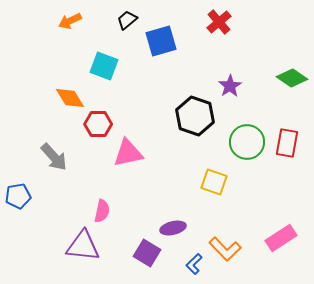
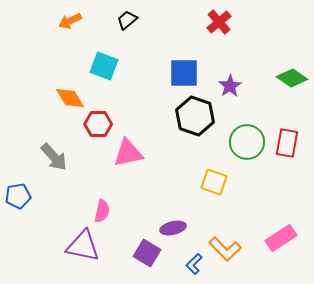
blue square: moved 23 px right, 32 px down; rotated 16 degrees clockwise
purple triangle: rotated 6 degrees clockwise
